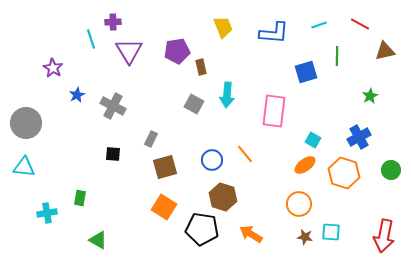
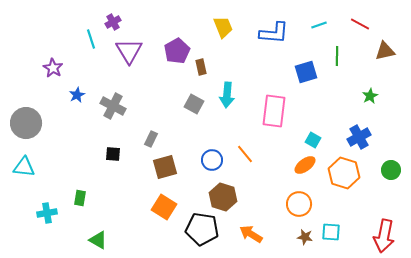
purple cross at (113, 22): rotated 28 degrees counterclockwise
purple pentagon at (177, 51): rotated 20 degrees counterclockwise
